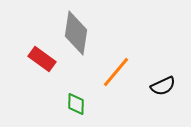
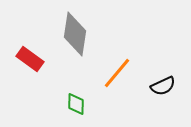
gray diamond: moved 1 px left, 1 px down
red rectangle: moved 12 px left
orange line: moved 1 px right, 1 px down
